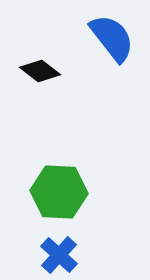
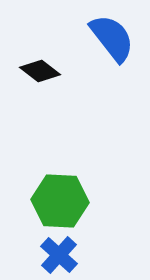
green hexagon: moved 1 px right, 9 px down
